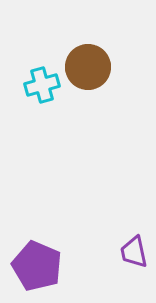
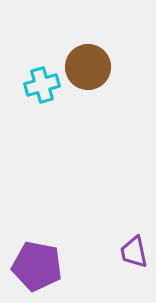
purple pentagon: rotated 12 degrees counterclockwise
